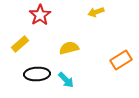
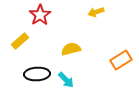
yellow rectangle: moved 3 px up
yellow semicircle: moved 2 px right, 1 px down
